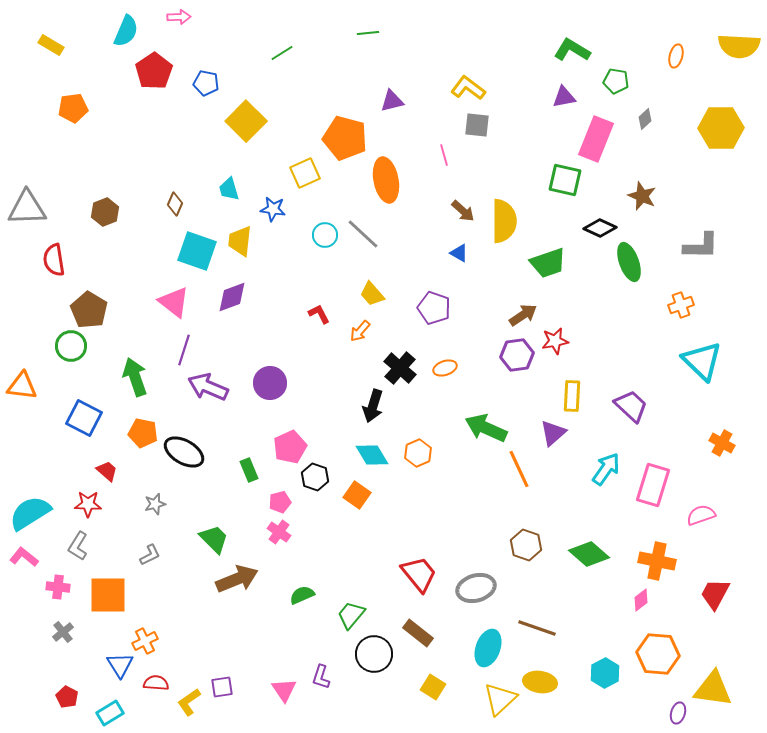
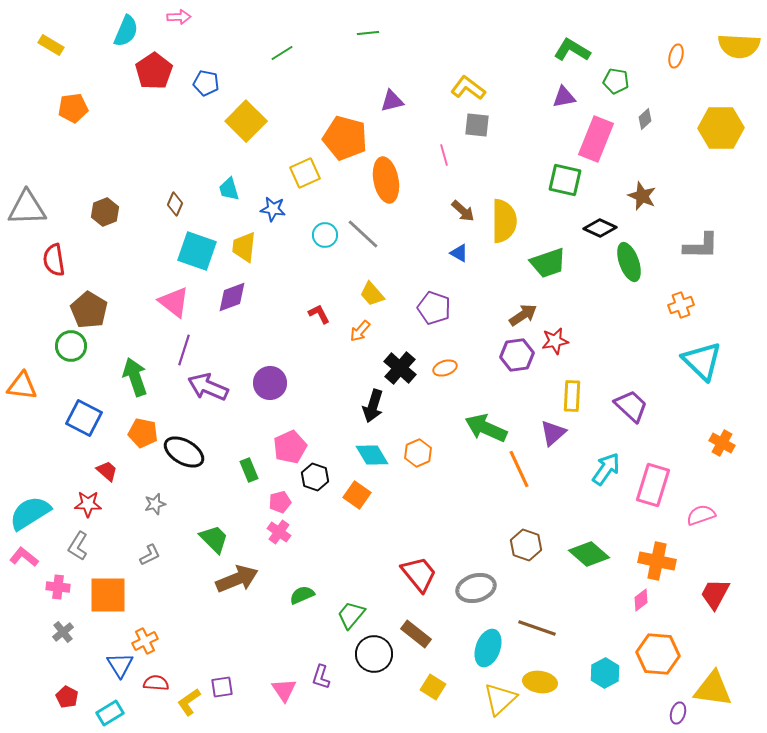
yellow trapezoid at (240, 241): moved 4 px right, 6 px down
brown rectangle at (418, 633): moved 2 px left, 1 px down
